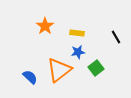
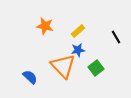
orange star: rotated 24 degrees counterclockwise
yellow rectangle: moved 1 px right, 2 px up; rotated 48 degrees counterclockwise
blue star: moved 2 px up
orange triangle: moved 4 px right, 4 px up; rotated 36 degrees counterclockwise
